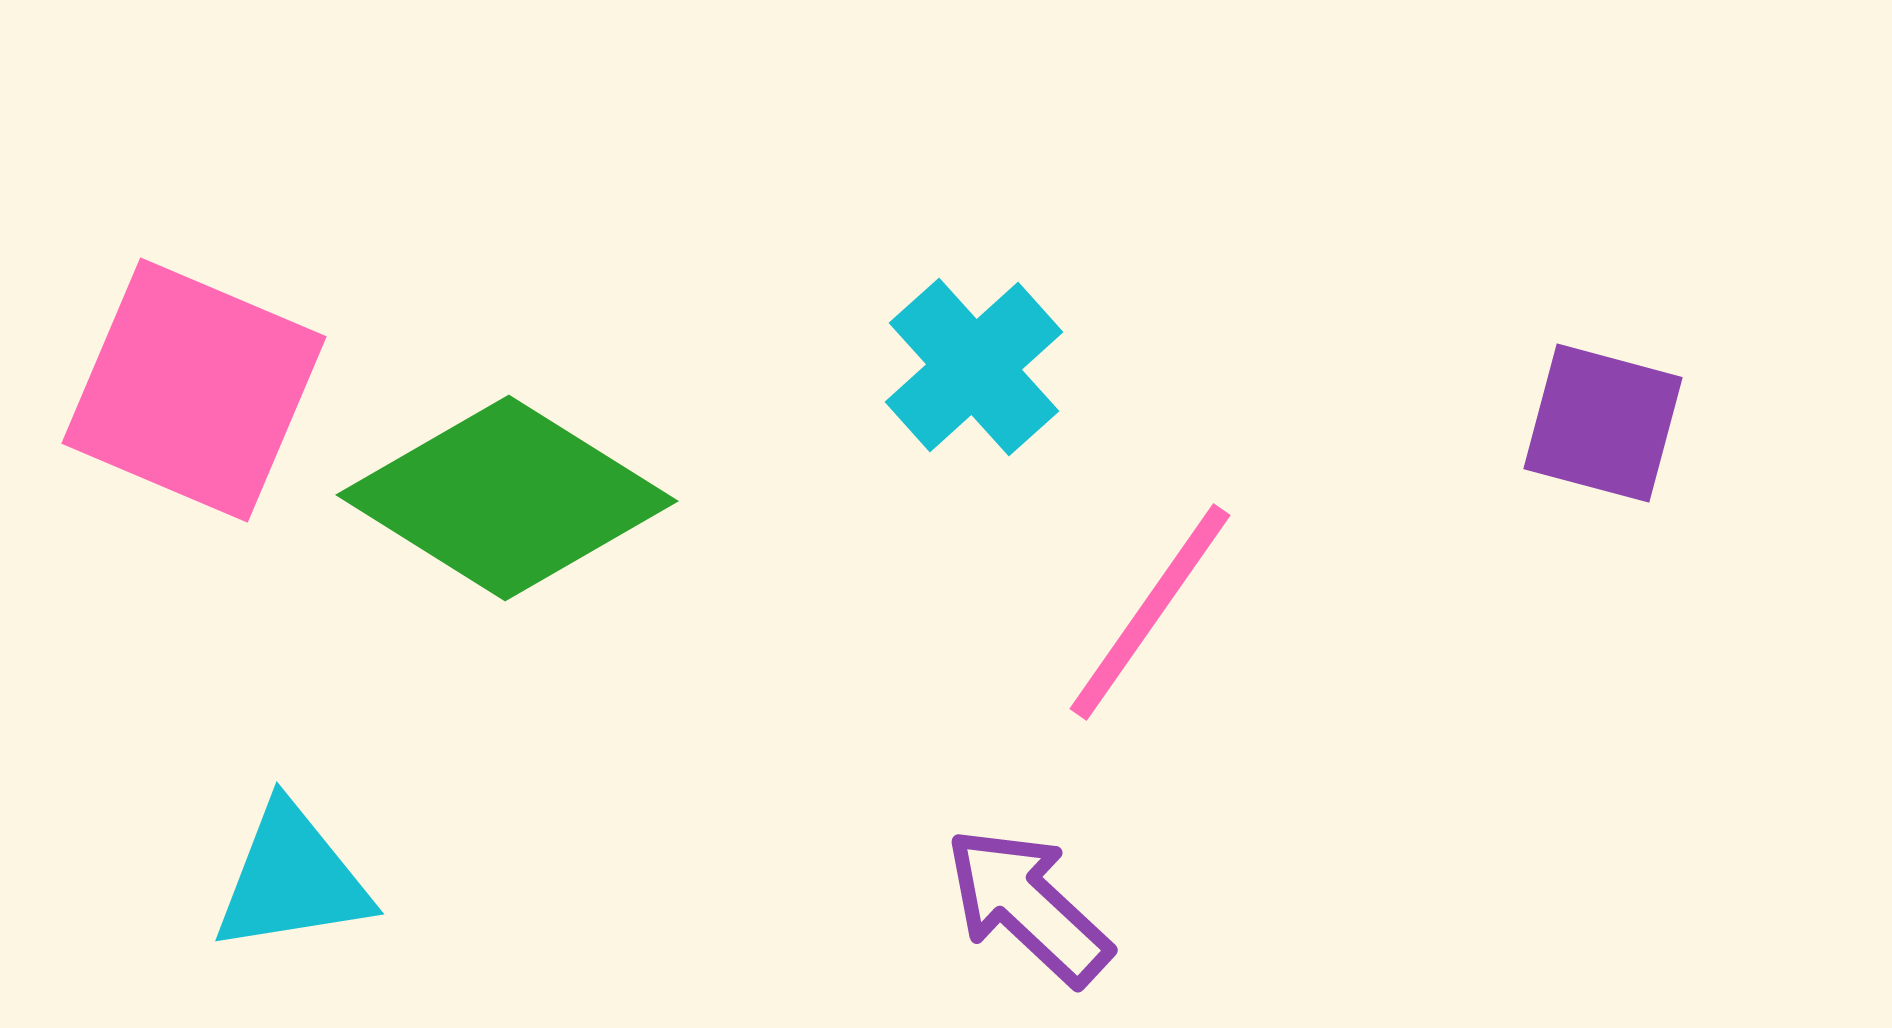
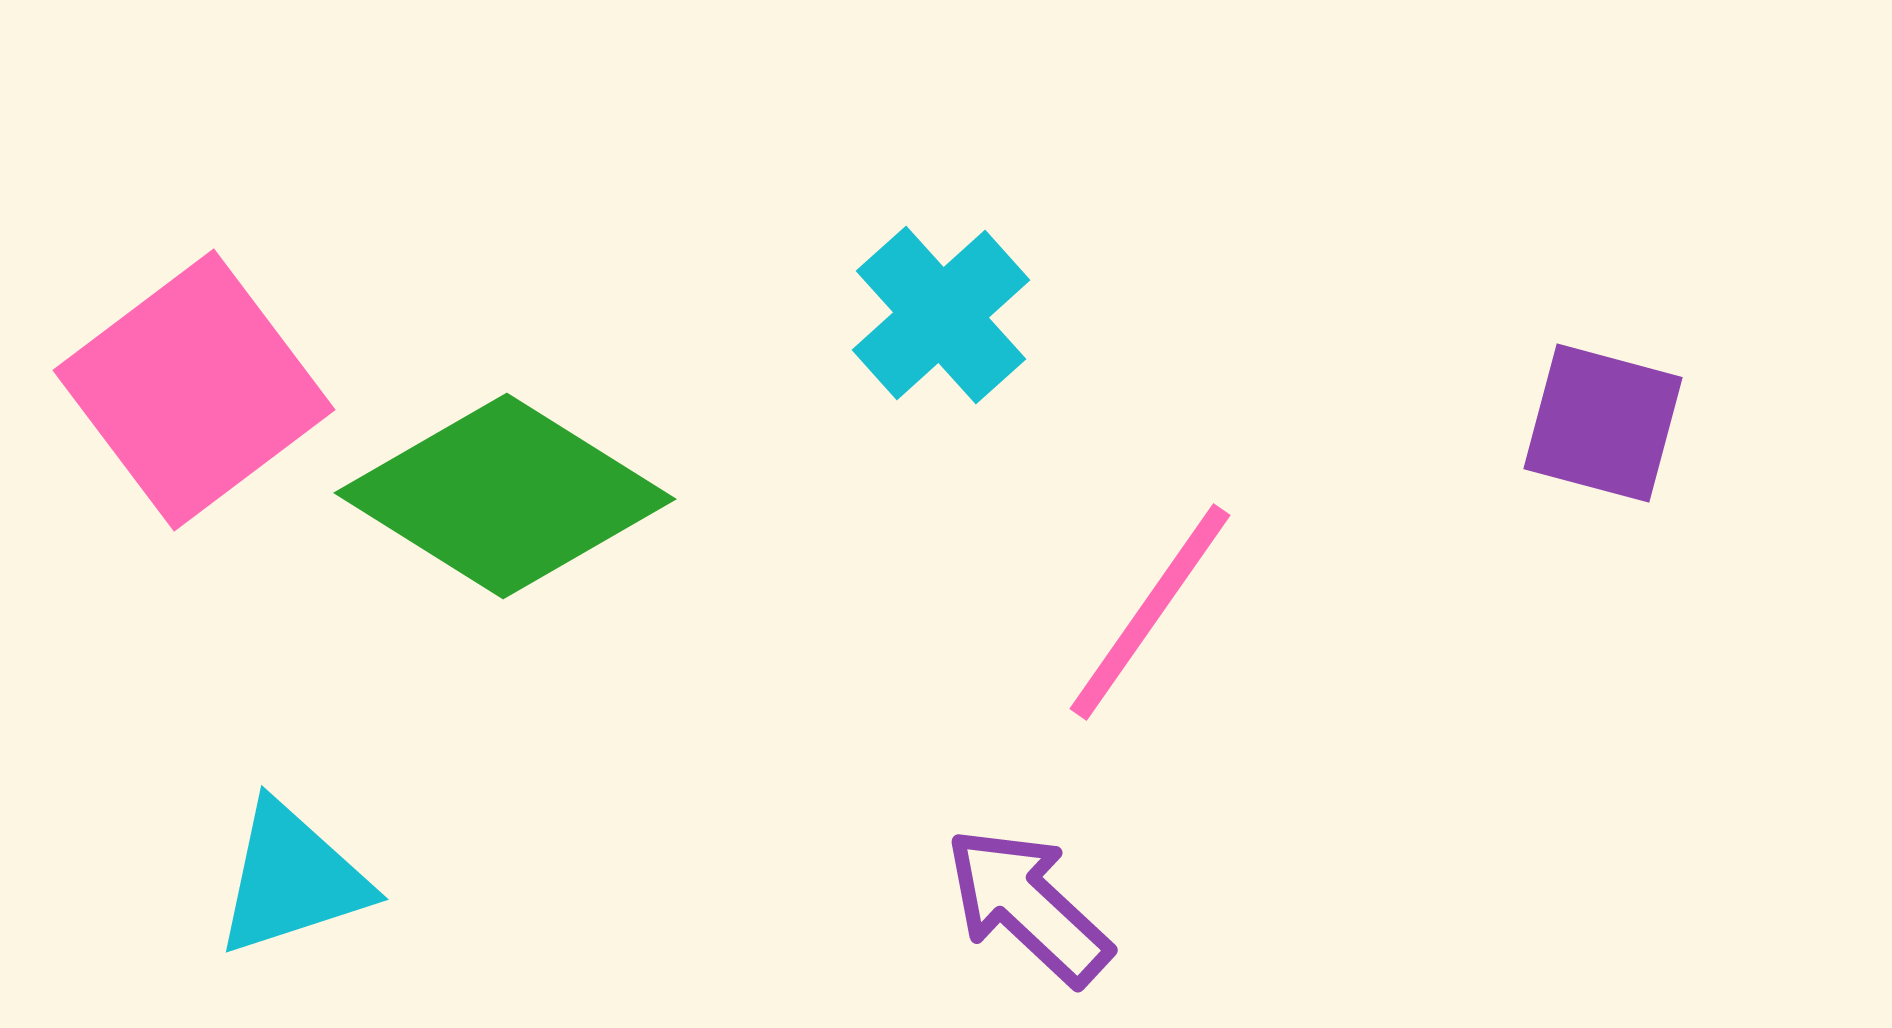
cyan cross: moved 33 px left, 52 px up
pink square: rotated 30 degrees clockwise
green diamond: moved 2 px left, 2 px up
cyan triangle: rotated 9 degrees counterclockwise
